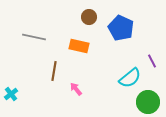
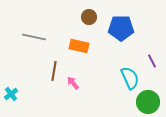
blue pentagon: rotated 25 degrees counterclockwise
cyan semicircle: rotated 75 degrees counterclockwise
pink arrow: moved 3 px left, 6 px up
